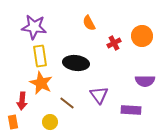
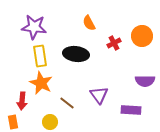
black ellipse: moved 9 px up
